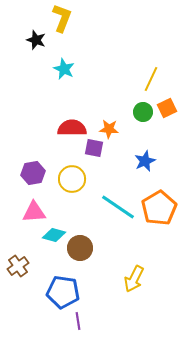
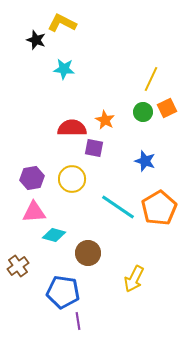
yellow L-shape: moved 5 px down; rotated 84 degrees counterclockwise
cyan star: rotated 20 degrees counterclockwise
orange star: moved 4 px left, 9 px up; rotated 24 degrees clockwise
blue star: rotated 30 degrees counterclockwise
purple hexagon: moved 1 px left, 5 px down
brown circle: moved 8 px right, 5 px down
